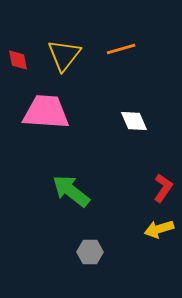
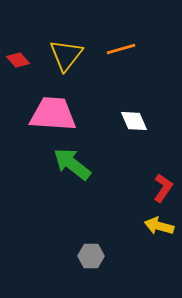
yellow triangle: moved 2 px right
red diamond: rotated 30 degrees counterclockwise
pink trapezoid: moved 7 px right, 2 px down
green arrow: moved 1 px right, 27 px up
yellow arrow: moved 3 px up; rotated 32 degrees clockwise
gray hexagon: moved 1 px right, 4 px down
